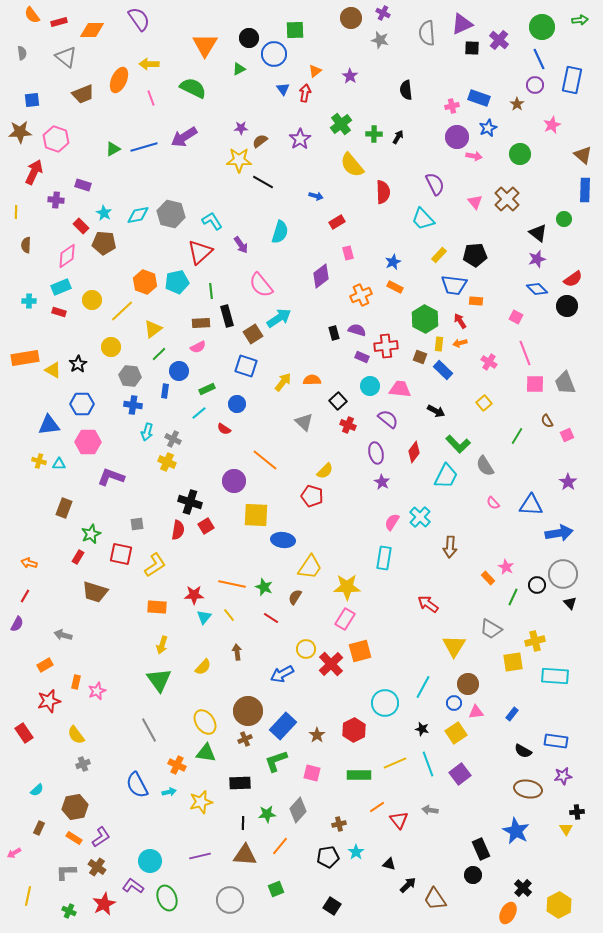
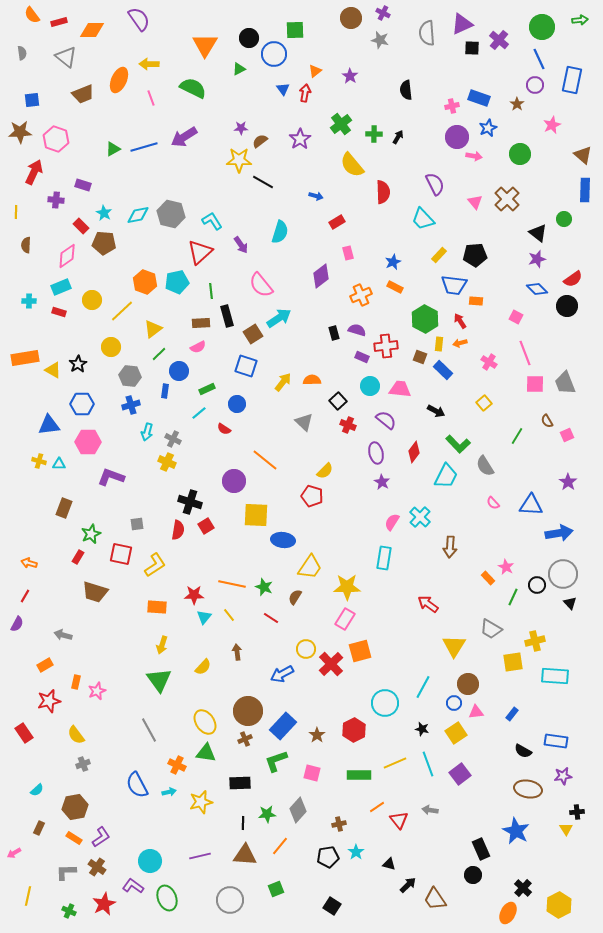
blue cross at (133, 405): moved 2 px left; rotated 24 degrees counterclockwise
purple semicircle at (388, 419): moved 2 px left, 1 px down
